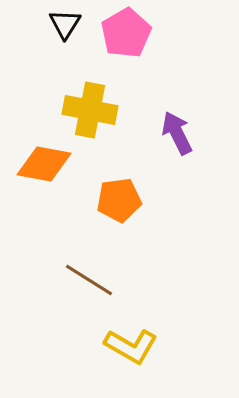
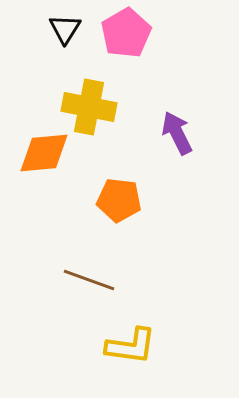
black triangle: moved 5 px down
yellow cross: moved 1 px left, 3 px up
orange diamond: moved 11 px up; rotated 16 degrees counterclockwise
orange pentagon: rotated 15 degrees clockwise
brown line: rotated 12 degrees counterclockwise
yellow L-shape: rotated 22 degrees counterclockwise
